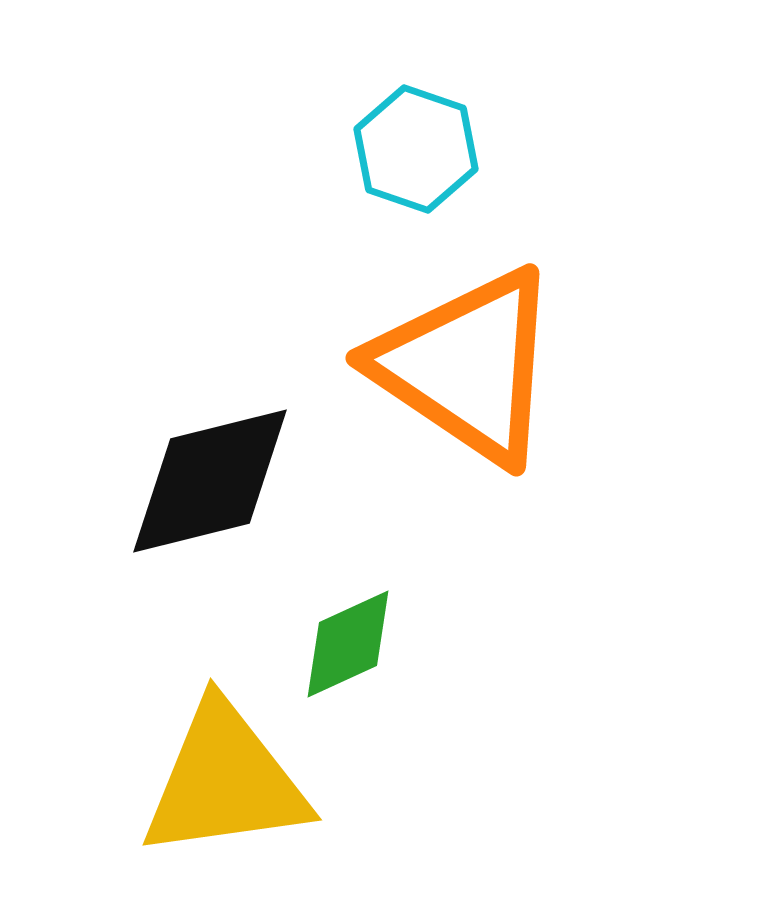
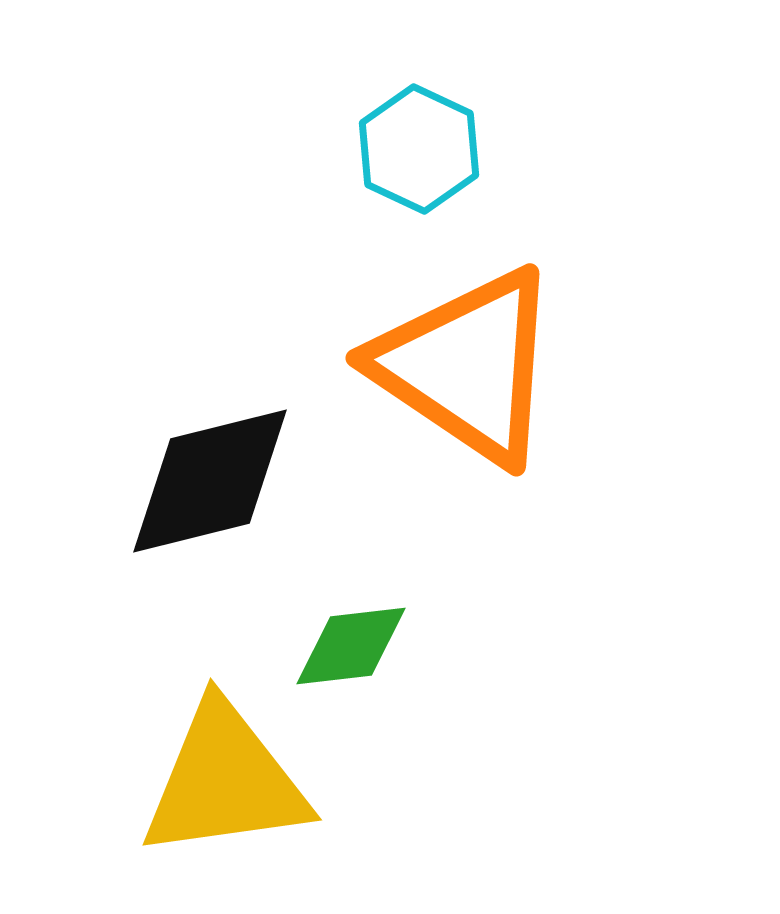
cyan hexagon: moved 3 px right; rotated 6 degrees clockwise
green diamond: moved 3 px right, 2 px down; rotated 18 degrees clockwise
